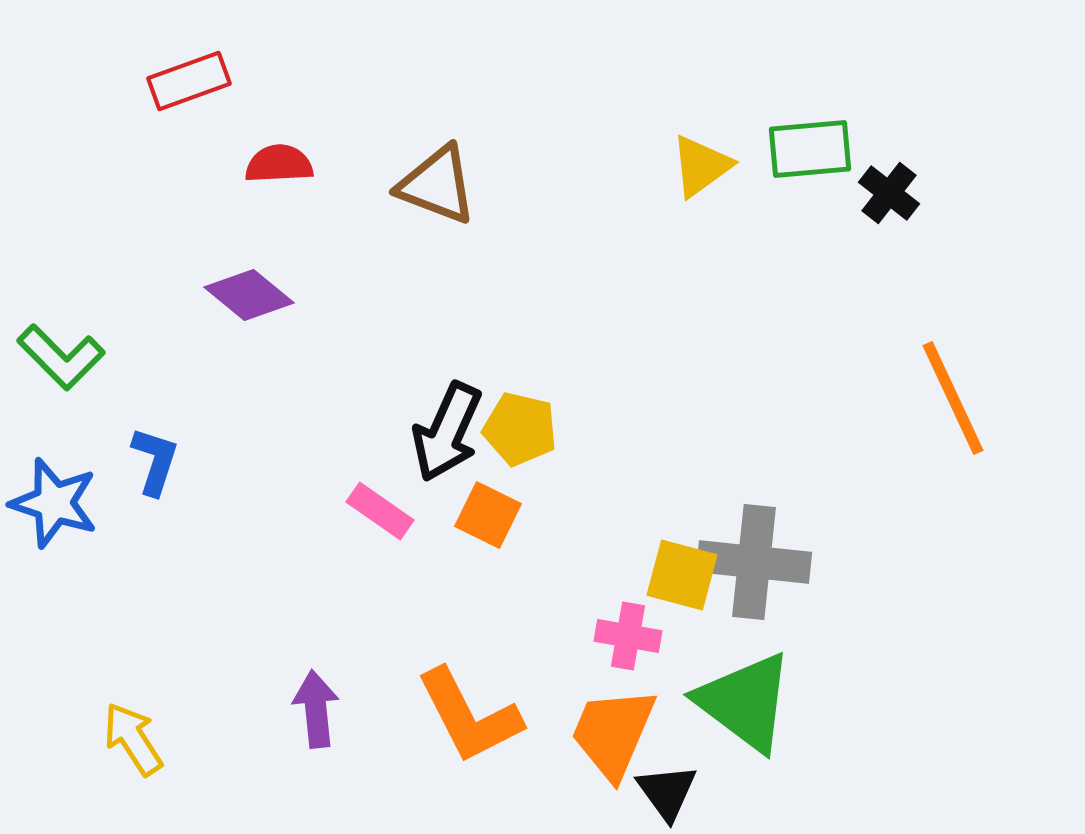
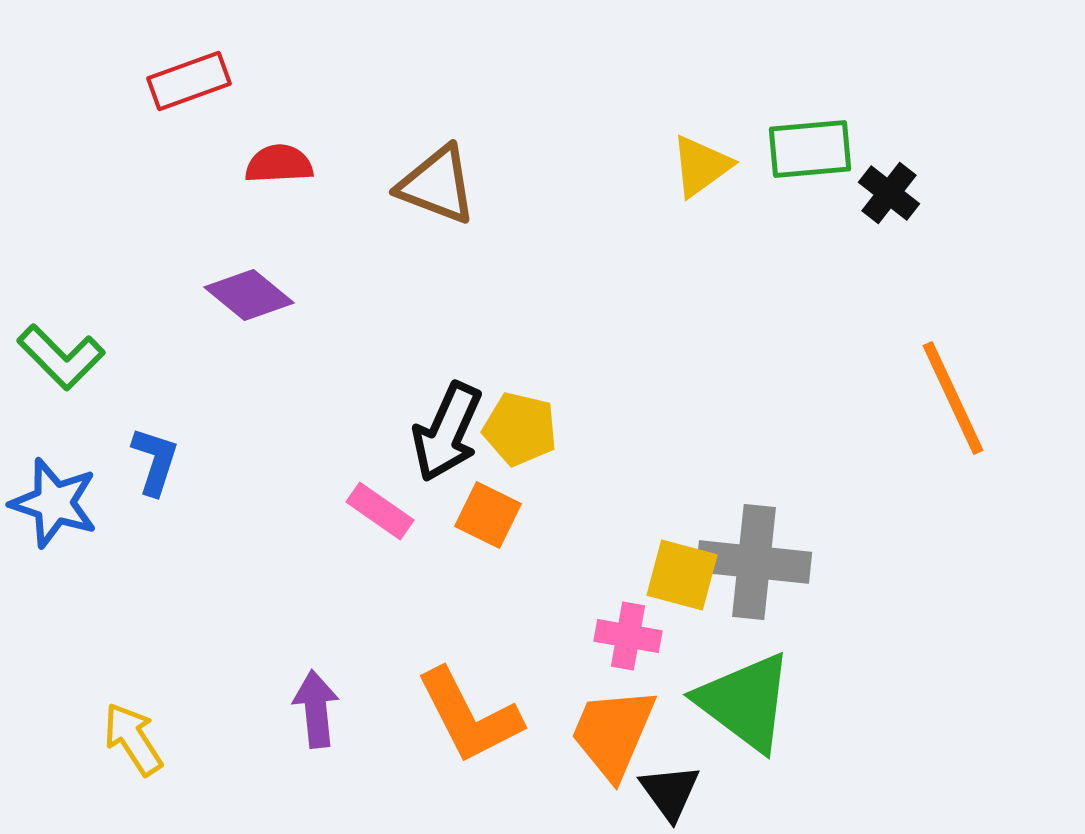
black triangle: moved 3 px right
